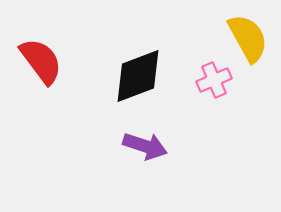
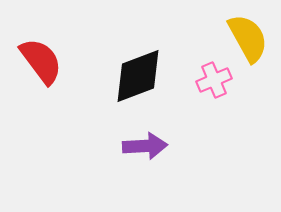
purple arrow: rotated 21 degrees counterclockwise
